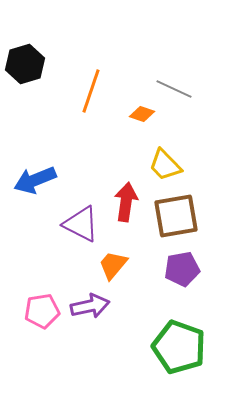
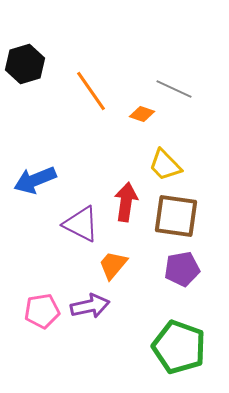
orange line: rotated 54 degrees counterclockwise
brown square: rotated 18 degrees clockwise
